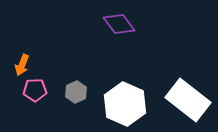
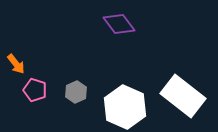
orange arrow: moved 6 px left, 1 px up; rotated 60 degrees counterclockwise
pink pentagon: rotated 20 degrees clockwise
white rectangle: moved 5 px left, 4 px up
white hexagon: moved 3 px down
